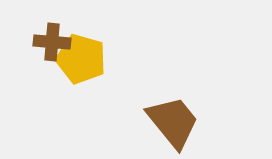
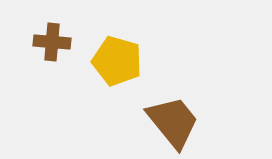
yellow pentagon: moved 36 px right, 2 px down
